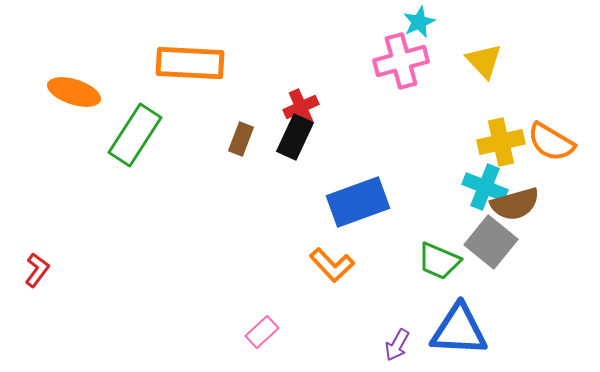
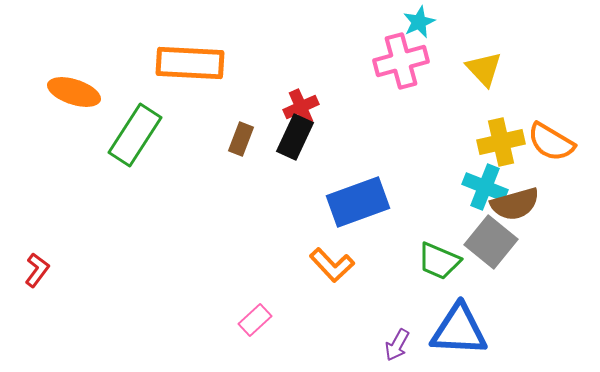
yellow triangle: moved 8 px down
pink rectangle: moved 7 px left, 12 px up
